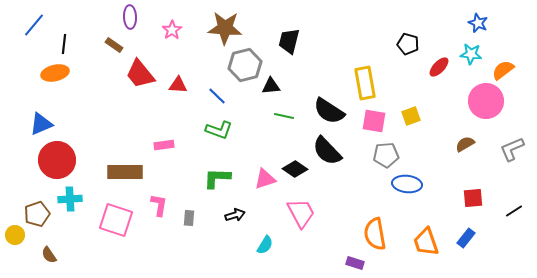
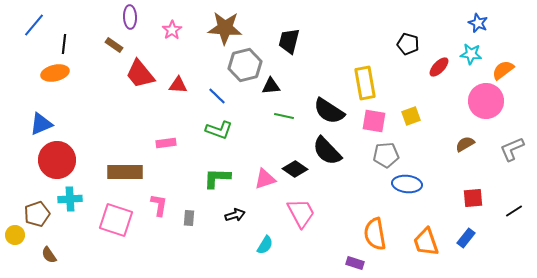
pink rectangle at (164, 145): moved 2 px right, 2 px up
